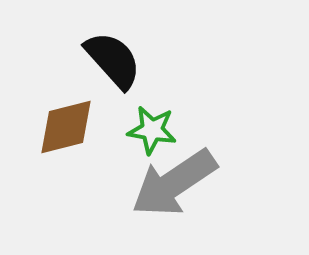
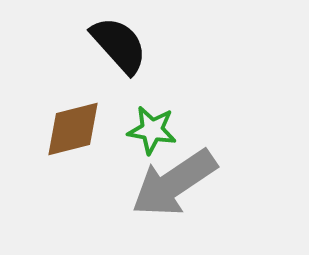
black semicircle: moved 6 px right, 15 px up
brown diamond: moved 7 px right, 2 px down
